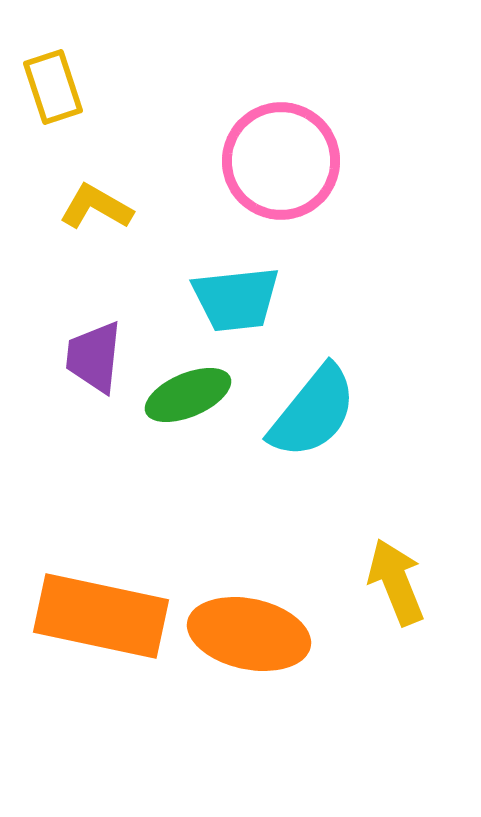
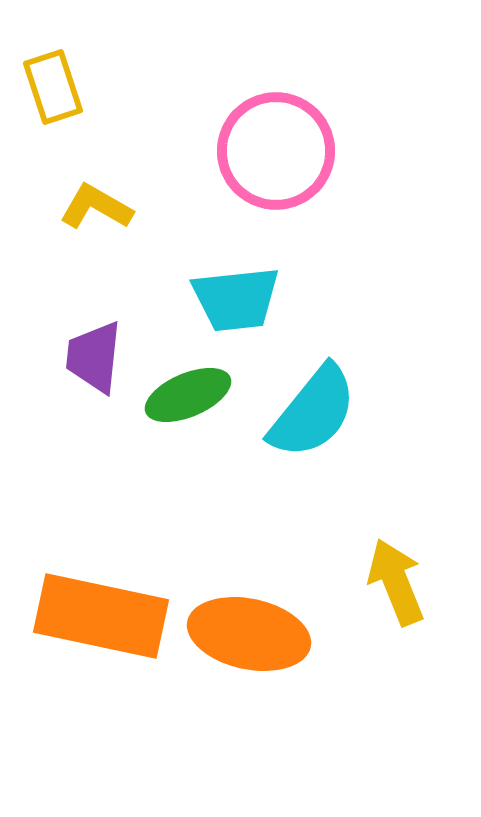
pink circle: moved 5 px left, 10 px up
